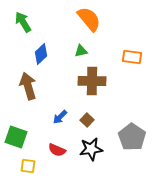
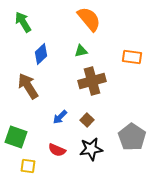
brown cross: rotated 16 degrees counterclockwise
brown arrow: rotated 16 degrees counterclockwise
